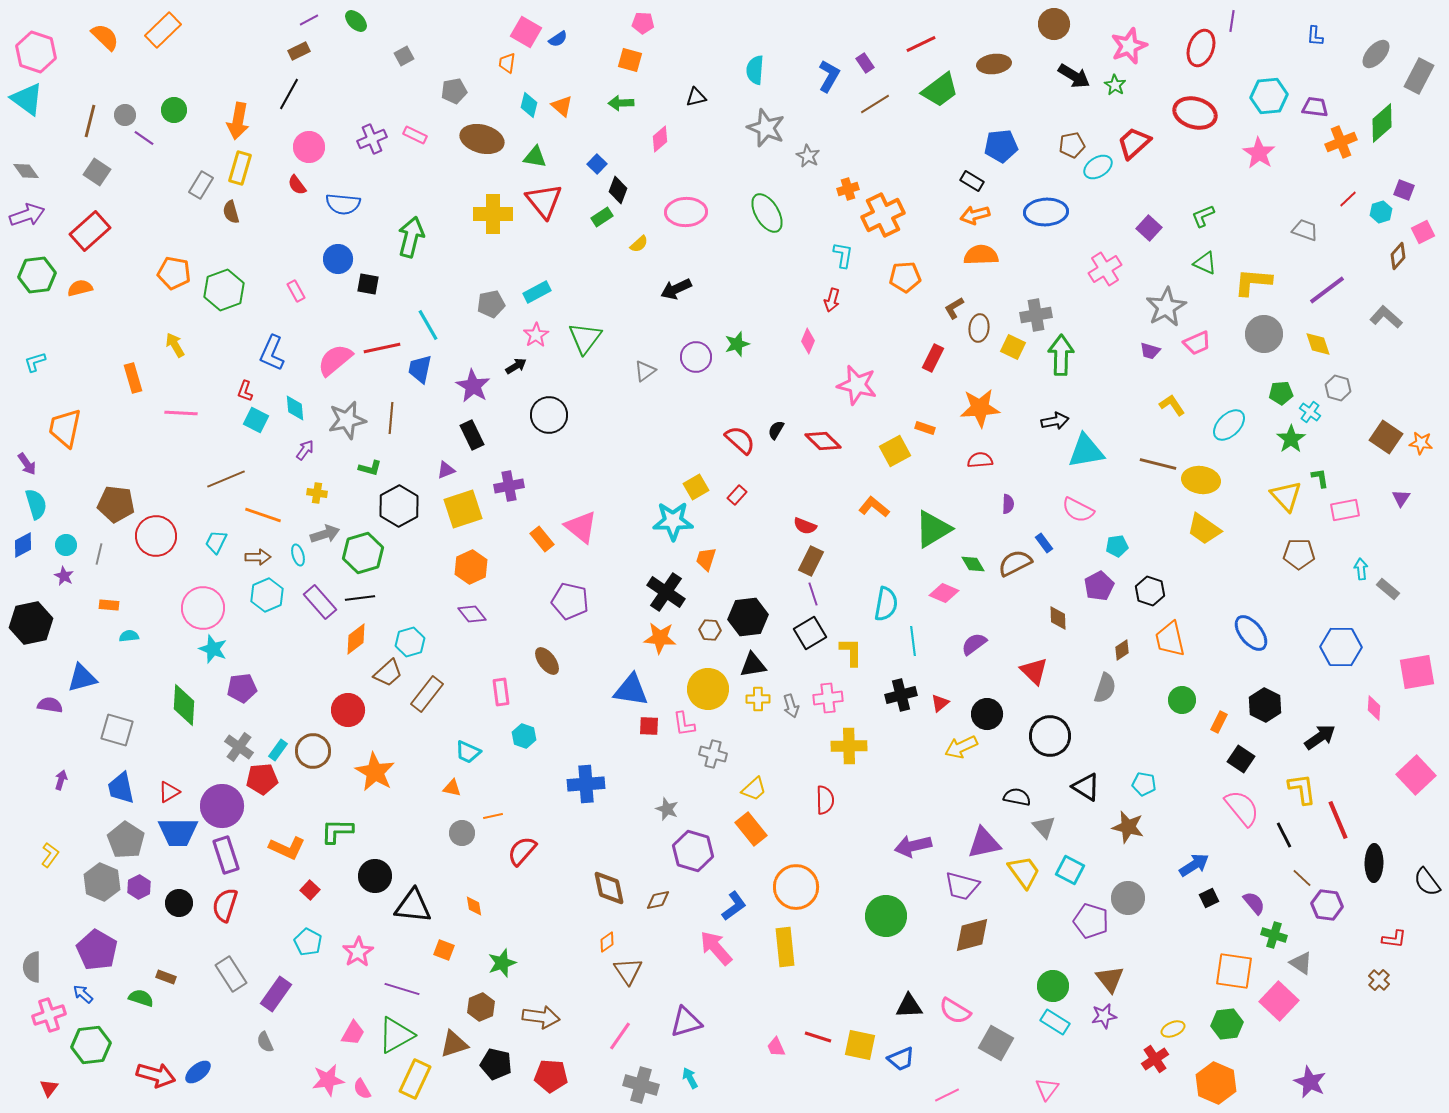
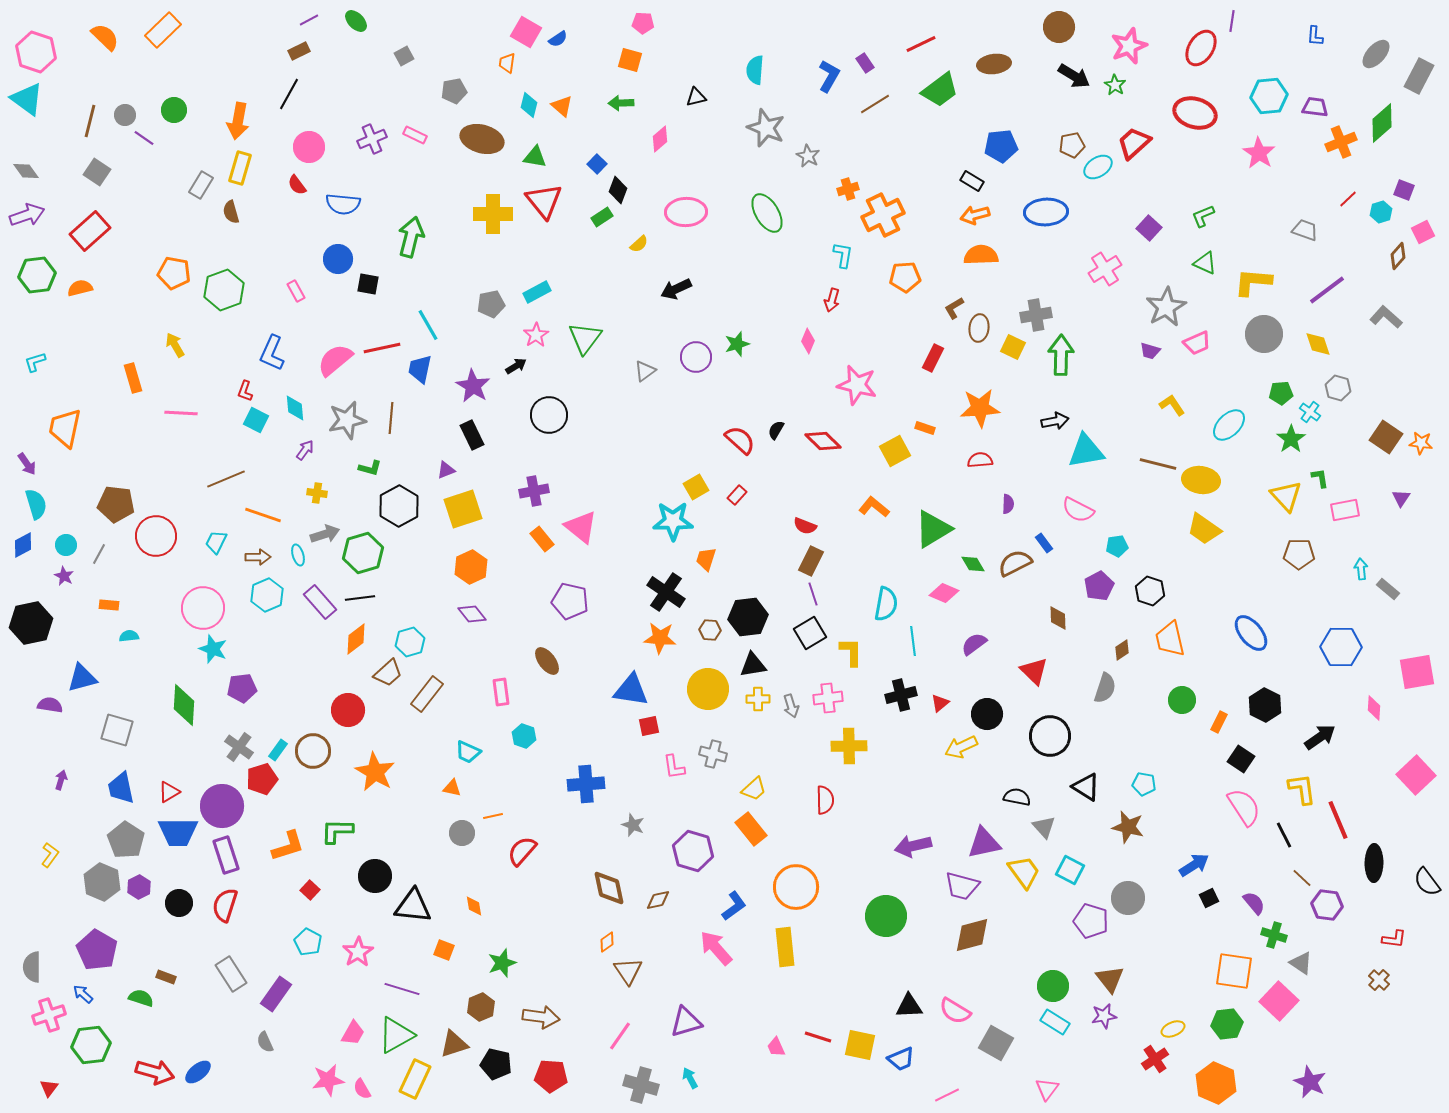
brown circle at (1054, 24): moved 5 px right, 3 px down
red ellipse at (1201, 48): rotated 12 degrees clockwise
purple cross at (509, 486): moved 25 px right, 5 px down
gray line at (99, 554): rotated 15 degrees clockwise
pink L-shape at (684, 724): moved 10 px left, 43 px down
red square at (649, 726): rotated 15 degrees counterclockwise
red pentagon at (262, 779): rotated 12 degrees counterclockwise
pink semicircle at (1242, 808): moved 2 px right, 1 px up; rotated 6 degrees clockwise
gray star at (667, 809): moved 34 px left, 16 px down
orange L-shape at (287, 848): moved 1 px right, 2 px up; rotated 42 degrees counterclockwise
red arrow at (156, 1075): moved 1 px left, 3 px up
